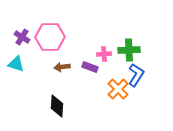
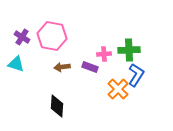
pink hexagon: moved 2 px right, 1 px up; rotated 12 degrees clockwise
